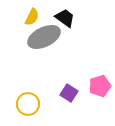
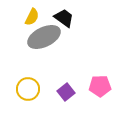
black trapezoid: moved 1 px left
pink pentagon: rotated 15 degrees clockwise
purple square: moved 3 px left, 1 px up; rotated 18 degrees clockwise
yellow circle: moved 15 px up
